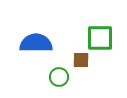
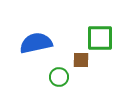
blue semicircle: rotated 12 degrees counterclockwise
